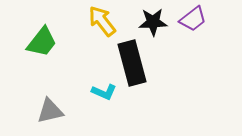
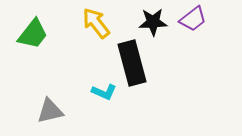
yellow arrow: moved 6 px left, 2 px down
green trapezoid: moved 9 px left, 8 px up
